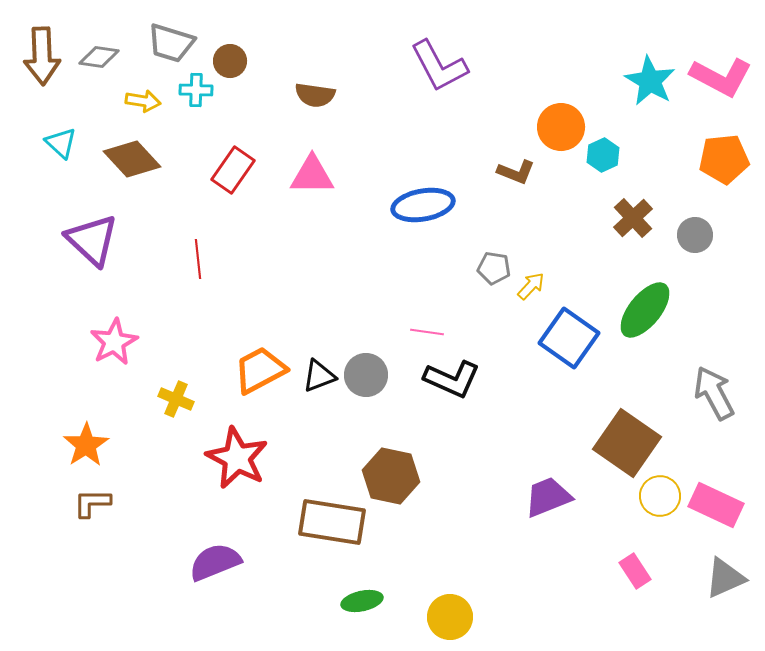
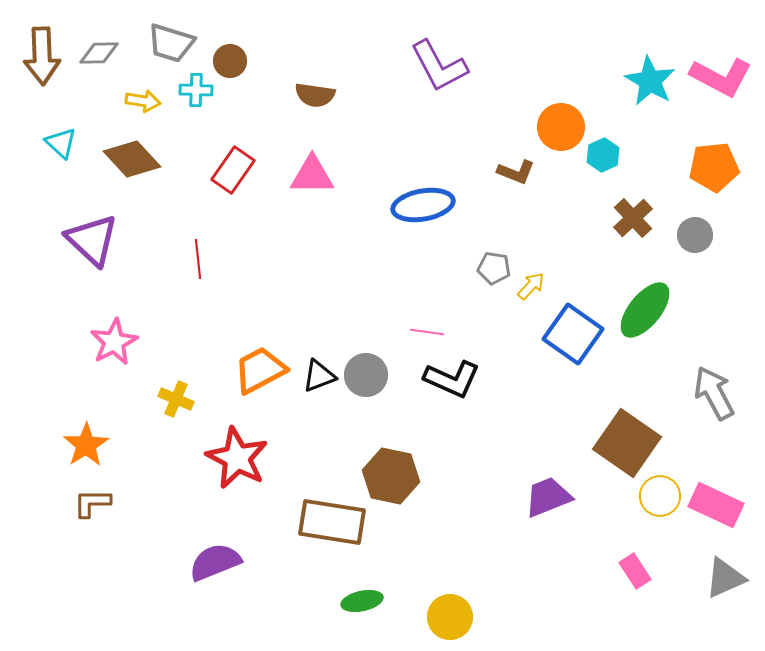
gray diamond at (99, 57): moved 4 px up; rotated 9 degrees counterclockwise
orange pentagon at (724, 159): moved 10 px left, 8 px down
blue square at (569, 338): moved 4 px right, 4 px up
